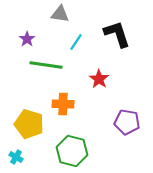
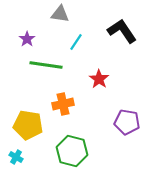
black L-shape: moved 5 px right, 3 px up; rotated 16 degrees counterclockwise
orange cross: rotated 15 degrees counterclockwise
yellow pentagon: moved 1 px left, 1 px down; rotated 8 degrees counterclockwise
